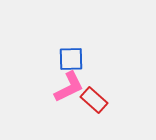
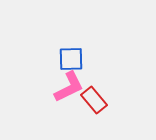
red rectangle: rotated 8 degrees clockwise
